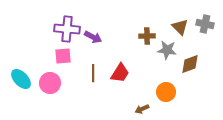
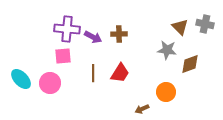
brown cross: moved 28 px left, 2 px up
